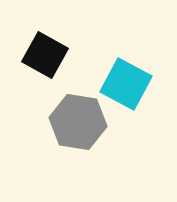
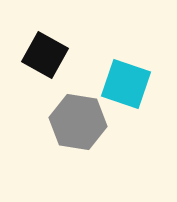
cyan square: rotated 9 degrees counterclockwise
